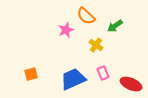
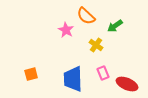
pink star: rotated 21 degrees counterclockwise
blue trapezoid: rotated 68 degrees counterclockwise
red ellipse: moved 4 px left
